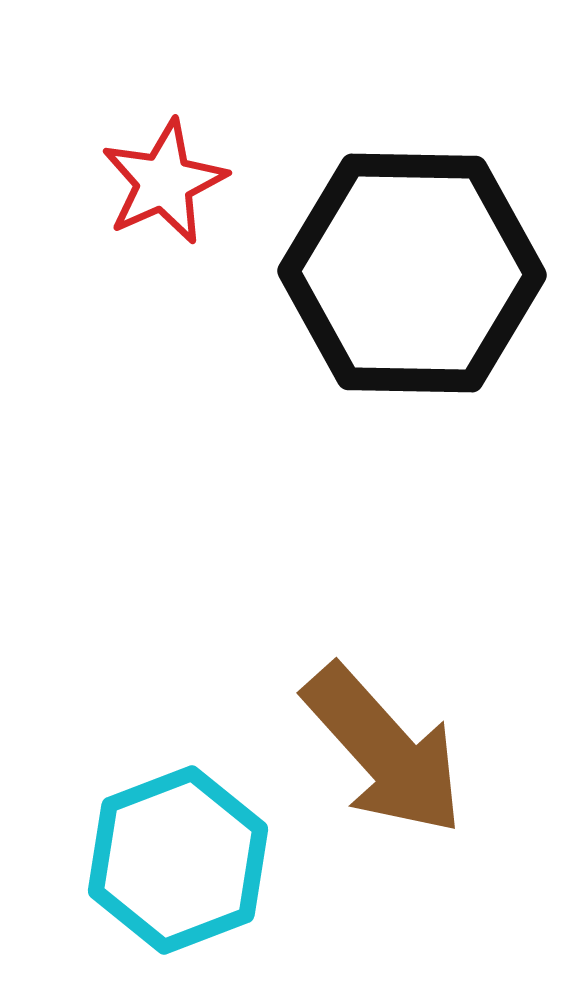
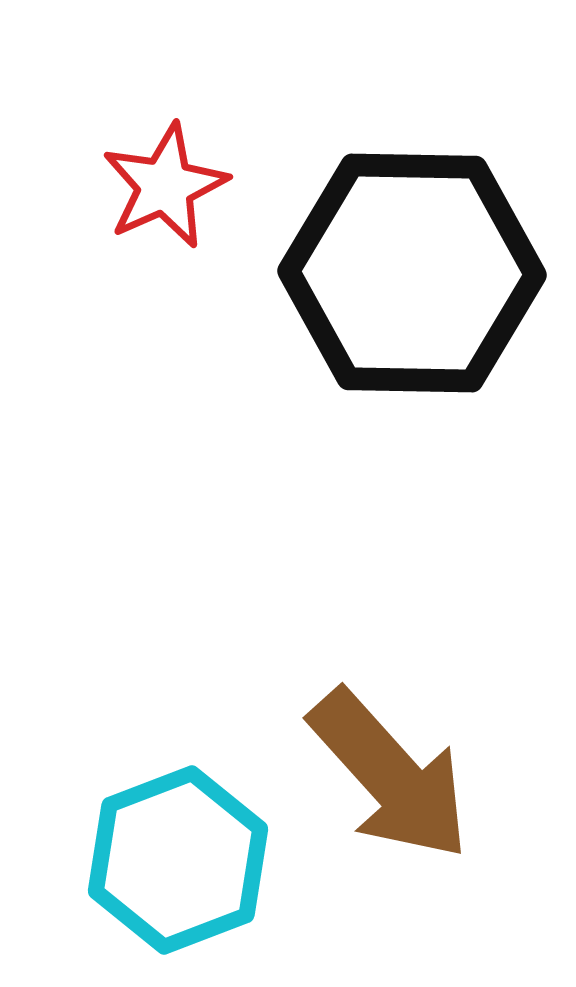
red star: moved 1 px right, 4 px down
brown arrow: moved 6 px right, 25 px down
